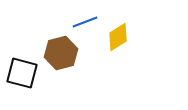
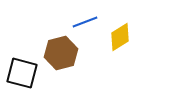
yellow diamond: moved 2 px right
